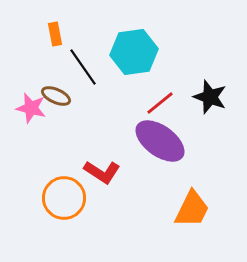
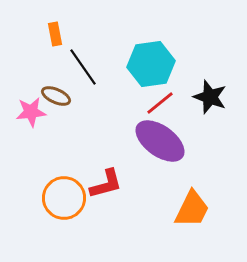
cyan hexagon: moved 17 px right, 12 px down
pink star: moved 4 px down; rotated 20 degrees counterclockwise
red L-shape: moved 4 px right, 12 px down; rotated 48 degrees counterclockwise
